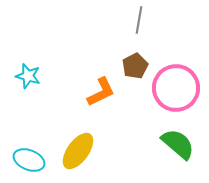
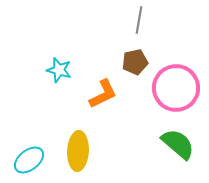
brown pentagon: moved 4 px up; rotated 15 degrees clockwise
cyan star: moved 31 px right, 6 px up
orange L-shape: moved 2 px right, 2 px down
yellow ellipse: rotated 33 degrees counterclockwise
cyan ellipse: rotated 60 degrees counterclockwise
